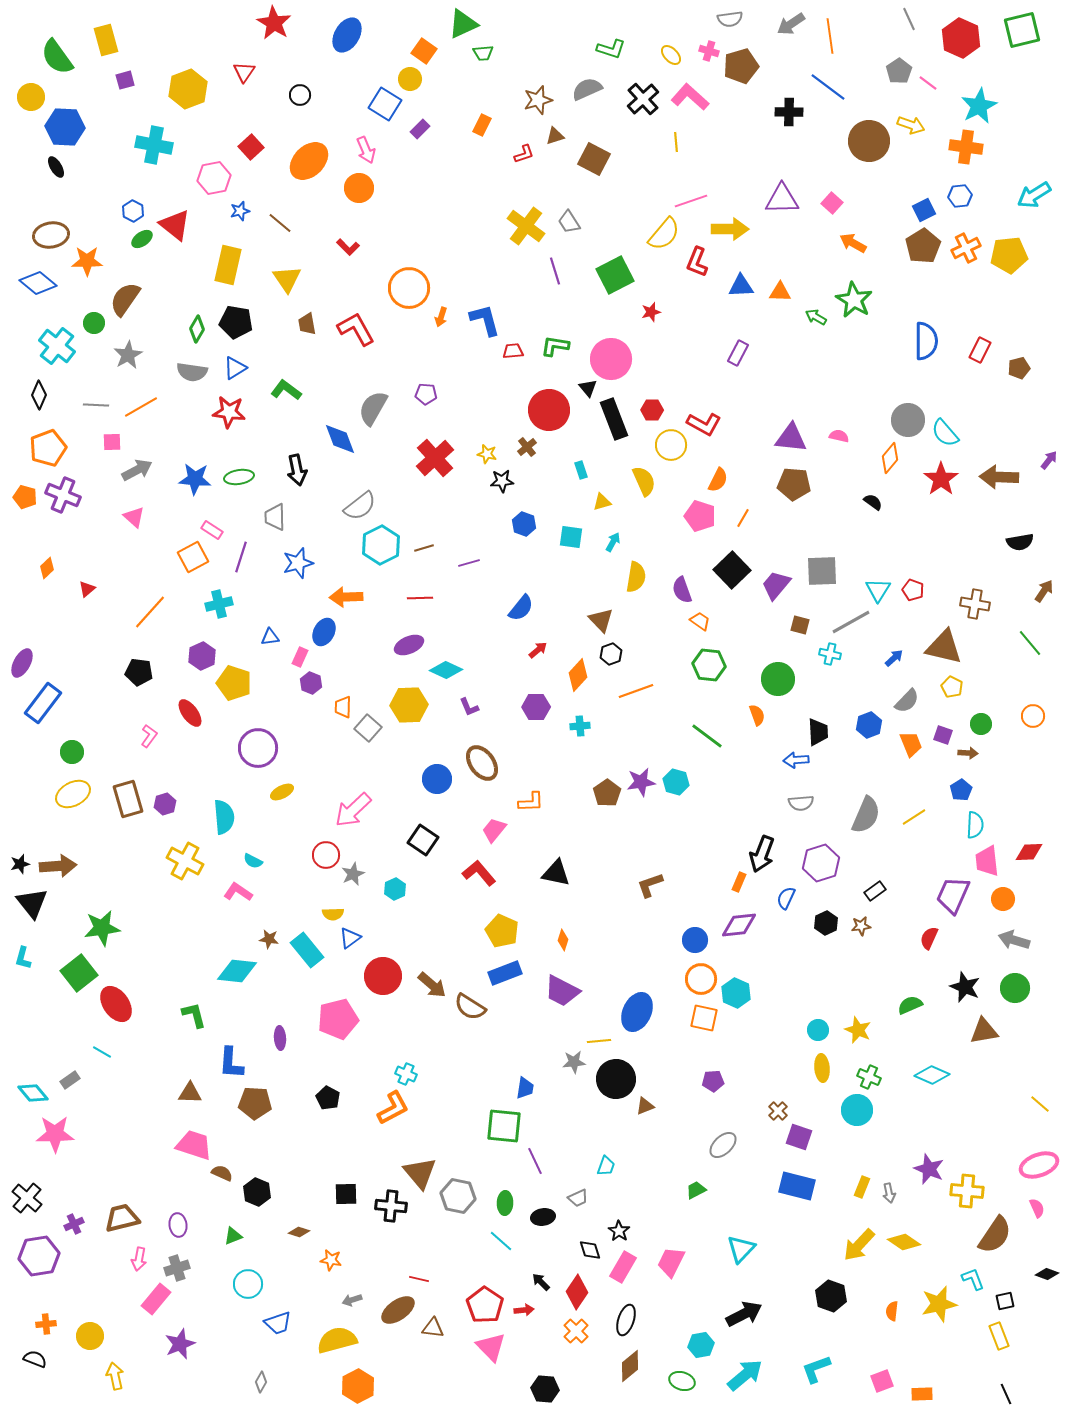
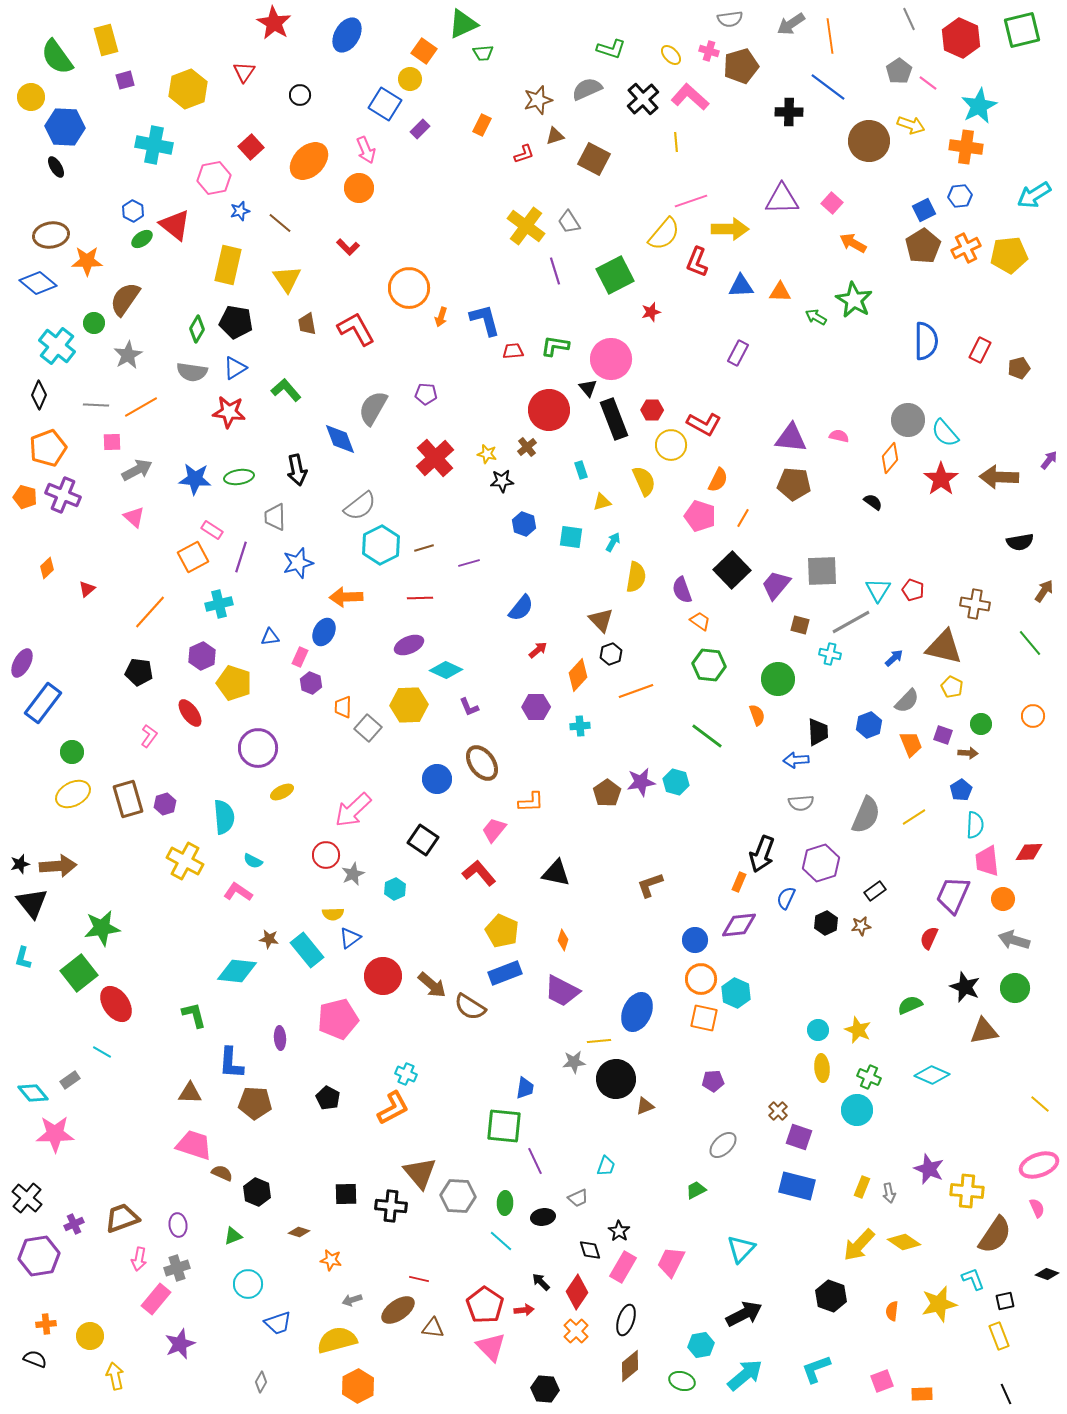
green L-shape at (286, 390): rotated 12 degrees clockwise
gray hexagon at (458, 1196): rotated 8 degrees counterclockwise
brown trapezoid at (122, 1218): rotated 6 degrees counterclockwise
